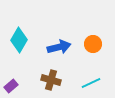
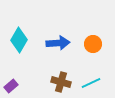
blue arrow: moved 1 px left, 4 px up; rotated 10 degrees clockwise
brown cross: moved 10 px right, 2 px down
